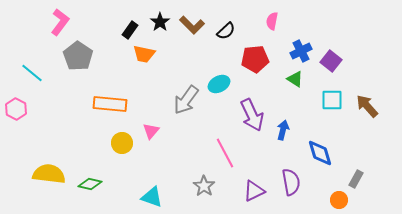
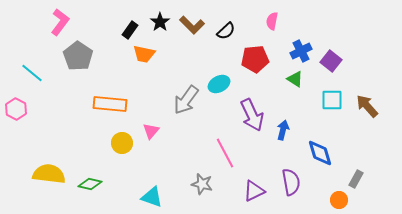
gray star: moved 2 px left, 2 px up; rotated 20 degrees counterclockwise
